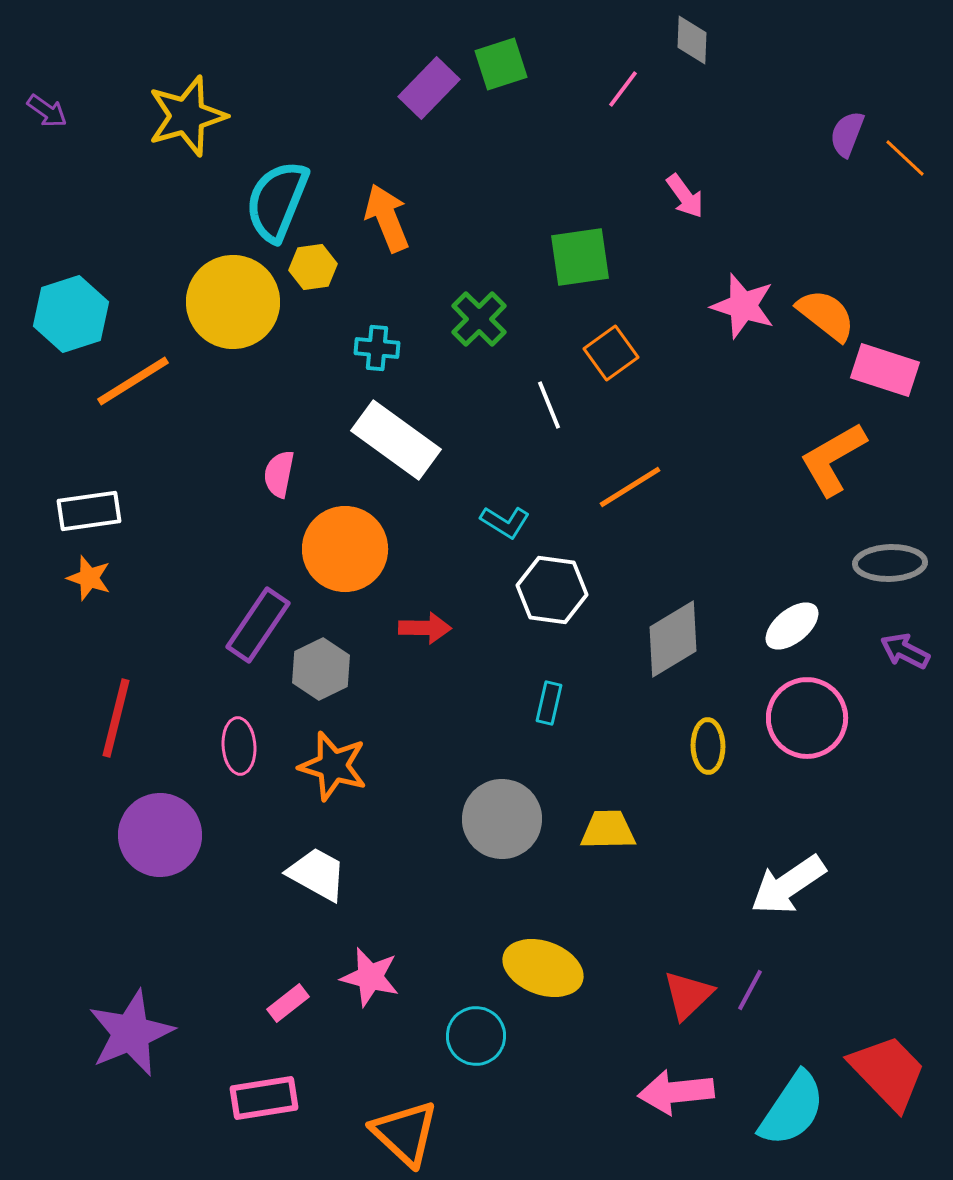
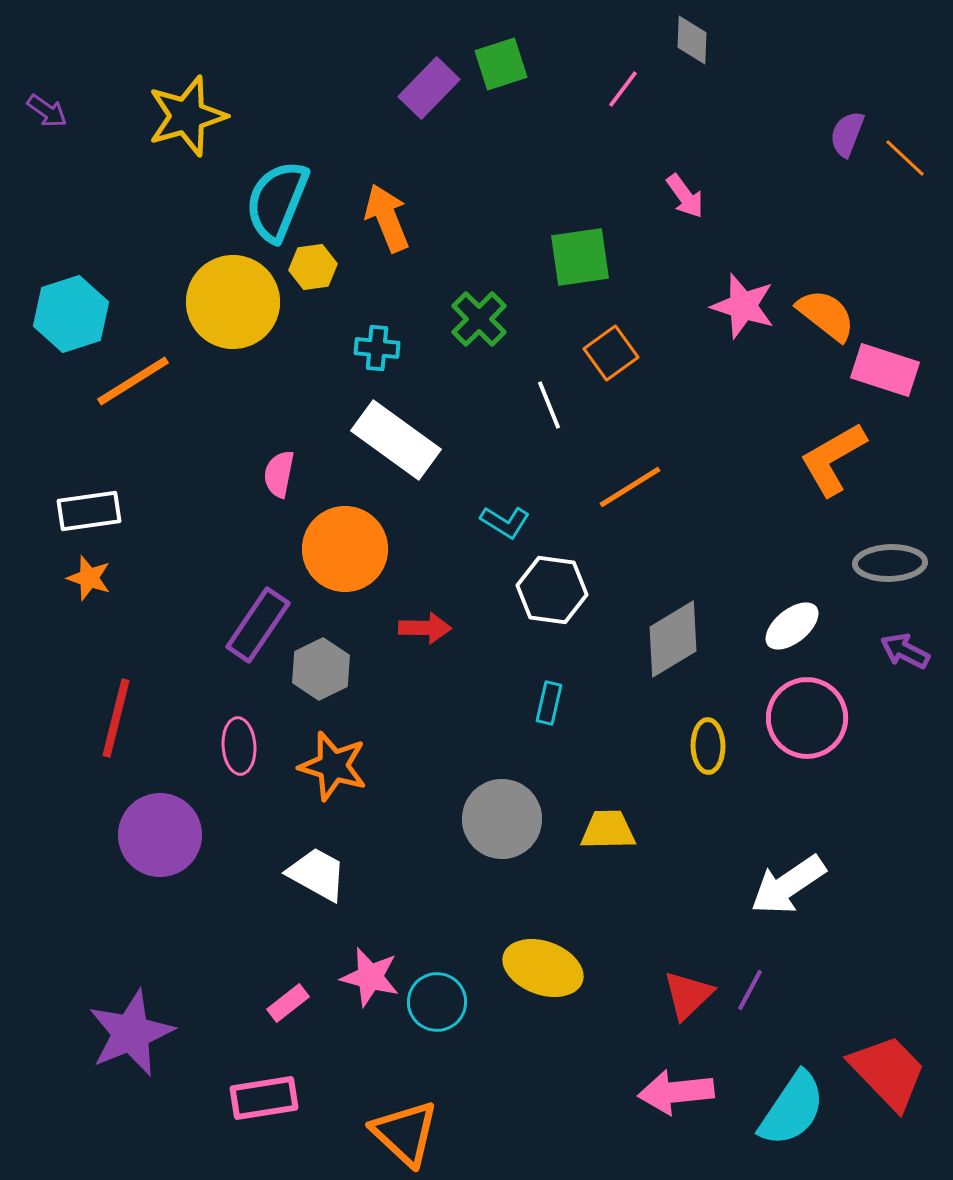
cyan circle at (476, 1036): moved 39 px left, 34 px up
